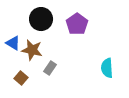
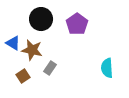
brown square: moved 2 px right, 2 px up; rotated 16 degrees clockwise
